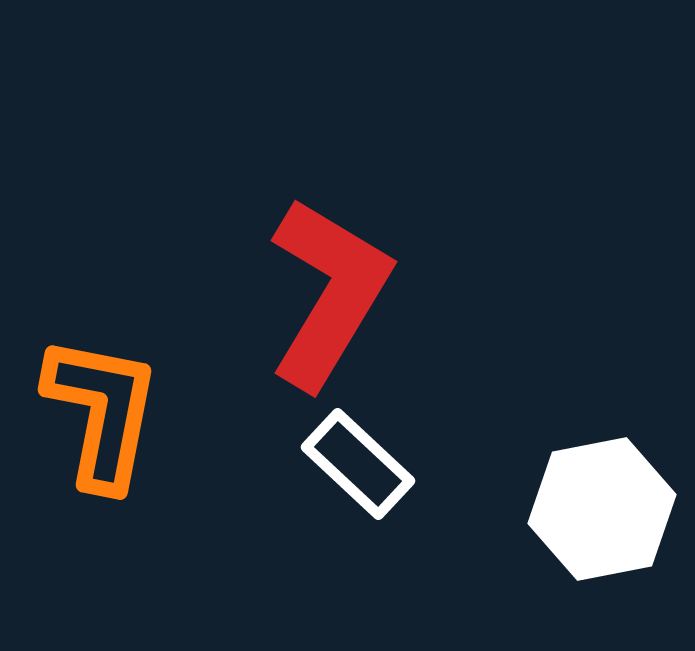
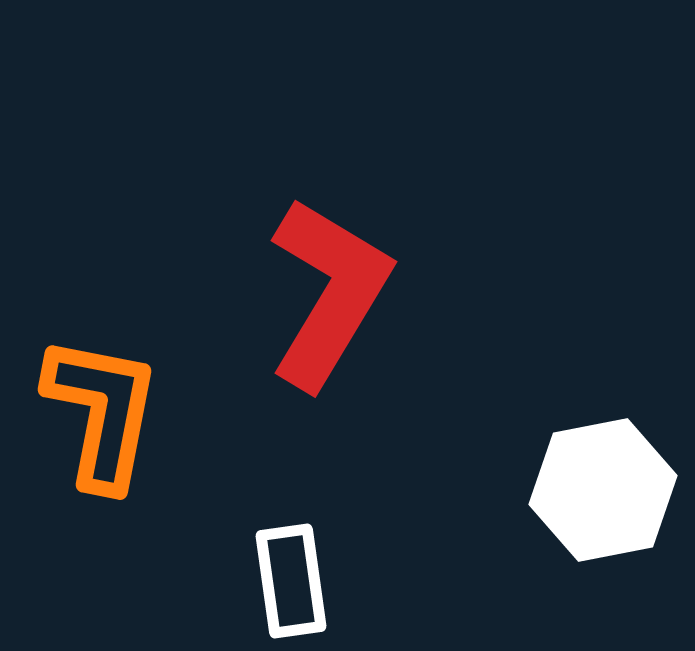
white rectangle: moved 67 px left, 117 px down; rotated 39 degrees clockwise
white hexagon: moved 1 px right, 19 px up
